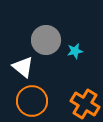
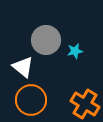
orange circle: moved 1 px left, 1 px up
